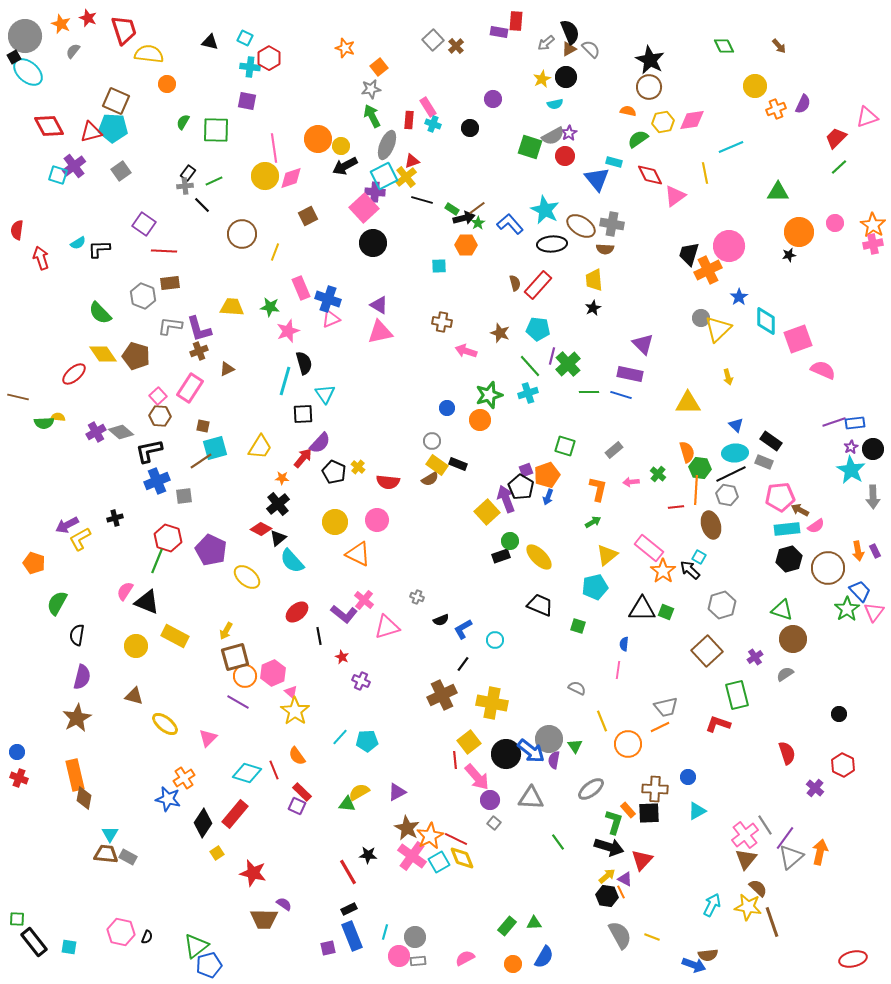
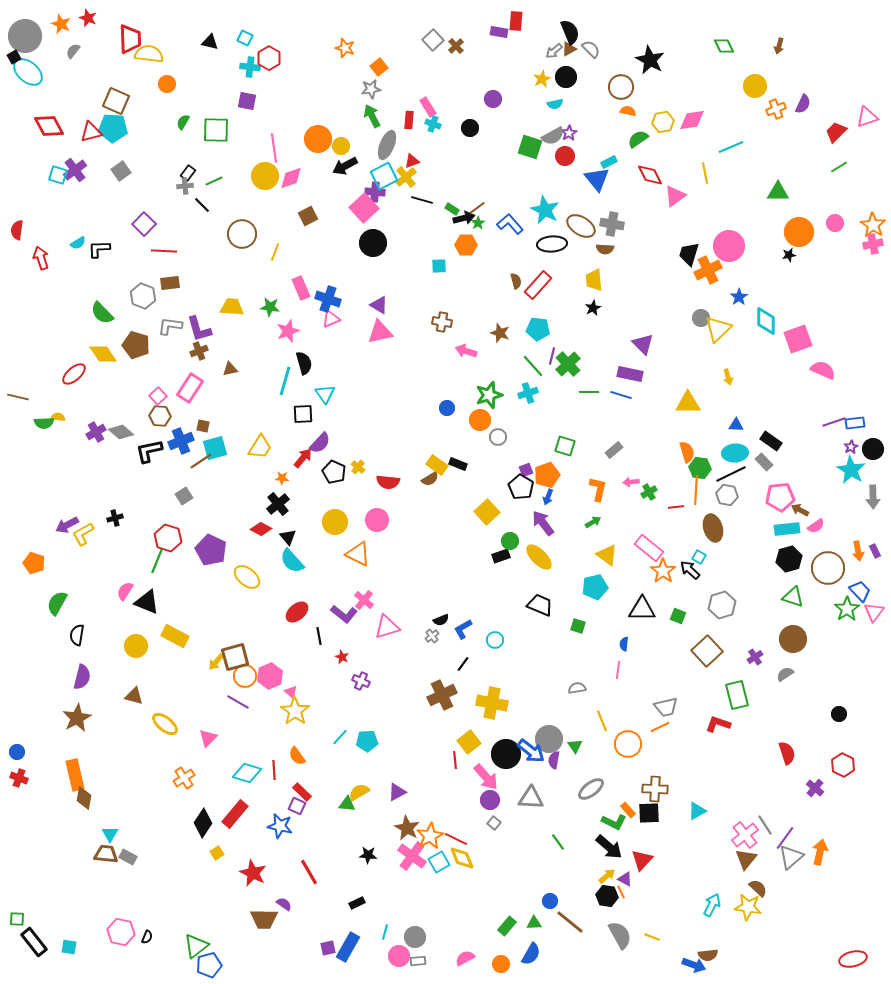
red trapezoid at (124, 30): moved 6 px right, 9 px down; rotated 16 degrees clockwise
gray arrow at (546, 43): moved 8 px right, 8 px down
brown arrow at (779, 46): rotated 56 degrees clockwise
brown circle at (649, 87): moved 28 px left
red trapezoid at (836, 138): moved 6 px up
cyan rectangle at (614, 162): moved 5 px left; rotated 42 degrees counterclockwise
purple cross at (74, 166): moved 1 px right, 4 px down
green line at (839, 167): rotated 12 degrees clockwise
purple square at (144, 224): rotated 10 degrees clockwise
brown semicircle at (515, 283): moved 1 px right, 2 px up
green semicircle at (100, 313): moved 2 px right
brown pentagon at (136, 356): moved 11 px up
green line at (530, 366): moved 3 px right
brown triangle at (227, 369): moved 3 px right; rotated 14 degrees clockwise
blue triangle at (736, 425): rotated 42 degrees counterclockwise
gray circle at (432, 441): moved 66 px right, 4 px up
gray rectangle at (764, 462): rotated 24 degrees clockwise
green cross at (658, 474): moved 9 px left, 18 px down; rotated 21 degrees clockwise
blue cross at (157, 481): moved 24 px right, 40 px up
gray square at (184, 496): rotated 24 degrees counterclockwise
purple arrow at (506, 499): moved 37 px right, 24 px down; rotated 16 degrees counterclockwise
brown ellipse at (711, 525): moved 2 px right, 3 px down
black triangle at (278, 538): moved 10 px right, 1 px up; rotated 30 degrees counterclockwise
yellow L-shape at (80, 539): moved 3 px right, 5 px up
yellow triangle at (607, 555): rotated 45 degrees counterclockwise
gray cross at (417, 597): moved 15 px right, 39 px down; rotated 32 degrees clockwise
green triangle at (782, 610): moved 11 px right, 13 px up
green square at (666, 612): moved 12 px right, 4 px down
yellow arrow at (226, 631): moved 10 px left, 31 px down; rotated 12 degrees clockwise
pink hexagon at (273, 673): moved 3 px left, 3 px down
gray semicircle at (577, 688): rotated 36 degrees counterclockwise
red line at (274, 770): rotated 18 degrees clockwise
pink arrow at (477, 777): moved 9 px right
blue circle at (688, 777): moved 138 px left, 124 px down
blue star at (168, 799): moved 112 px right, 27 px down
green L-shape at (614, 822): rotated 100 degrees clockwise
black arrow at (609, 847): rotated 24 degrees clockwise
red line at (348, 872): moved 39 px left
red star at (253, 873): rotated 12 degrees clockwise
black rectangle at (349, 909): moved 8 px right, 6 px up
brown line at (772, 922): moved 202 px left; rotated 32 degrees counterclockwise
blue rectangle at (352, 936): moved 4 px left, 11 px down; rotated 52 degrees clockwise
blue semicircle at (544, 957): moved 13 px left, 3 px up
orange circle at (513, 964): moved 12 px left
